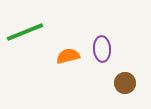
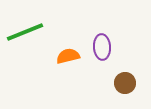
purple ellipse: moved 2 px up
